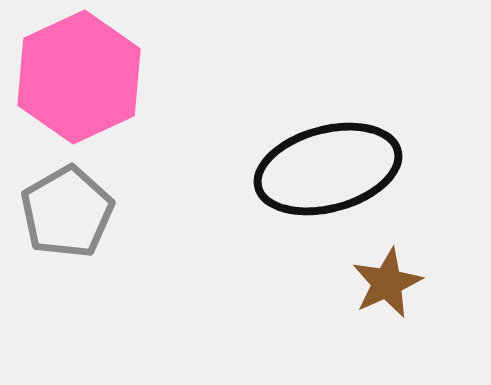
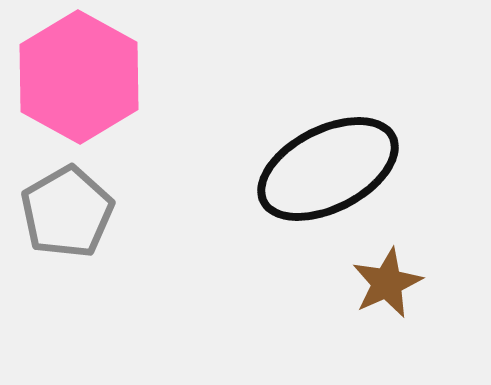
pink hexagon: rotated 6 degrees counterclockwise
black ellipse: rotated 12 degrees counterclockwise
